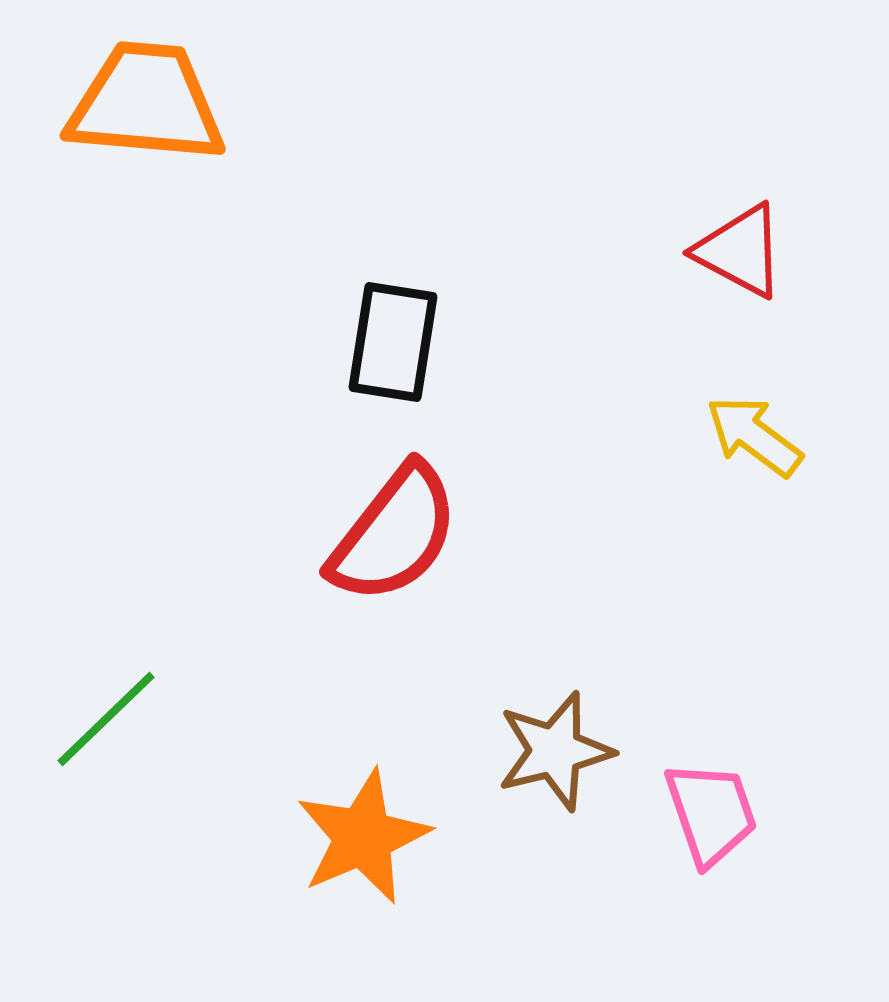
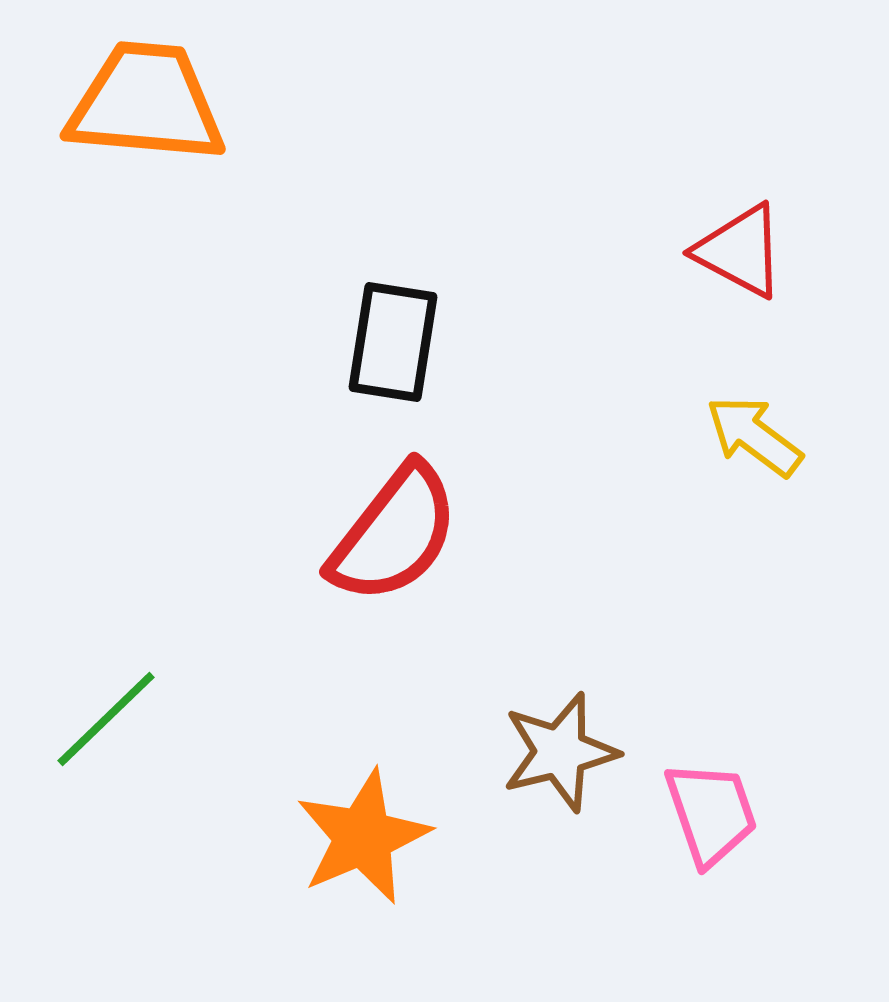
brown star: moved 5 px right, 1 px down
